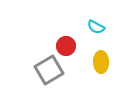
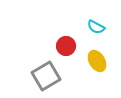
yellow ellipse: moved 4 px left, 1 px up; rotated 30 degrees counterclockwise
gray square: moved 3 px left, 6 px down
